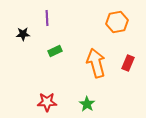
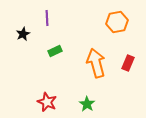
black star: rotated 24 degrees counterclockwise
red star: rotated 24 degrees clockwise
